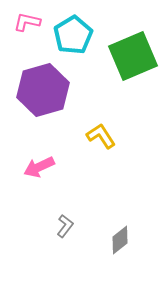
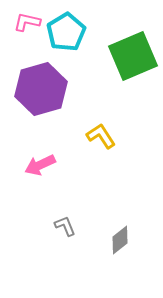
cyan pentagon: moved 7 px left, 3 px up
purple hexagon: moved 2 px left, 1 px up
pink arrow: moved 1 px right, 2 px up
gray L-shape: rotated 60 degrees counterclockwise
